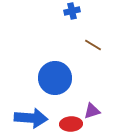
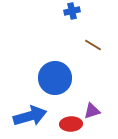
blue arrow: moved 1 px left, 2 px up; rotated 20 degrees counterclockwise
